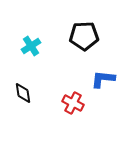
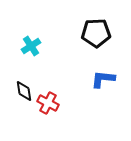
black pentagon: moved 12 px right, 3 px up
black diamond: moved 1 px right, 2 px up
red cross: moved 25 px left
